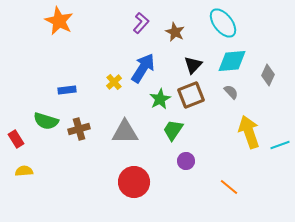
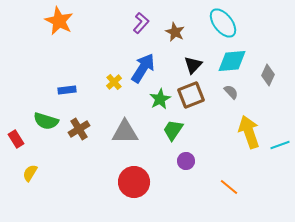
brown cross: rotated 15 degrees counterclockwise
yellow semicircle: moved 6 px right, 2 px down; rotated 54 degrees counterclockwise
